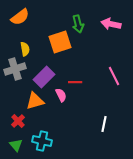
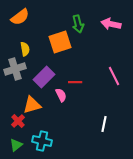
orange triangle: moved 3 px left, 4 px down
green triangle: rotated 32 degrees clockwise
